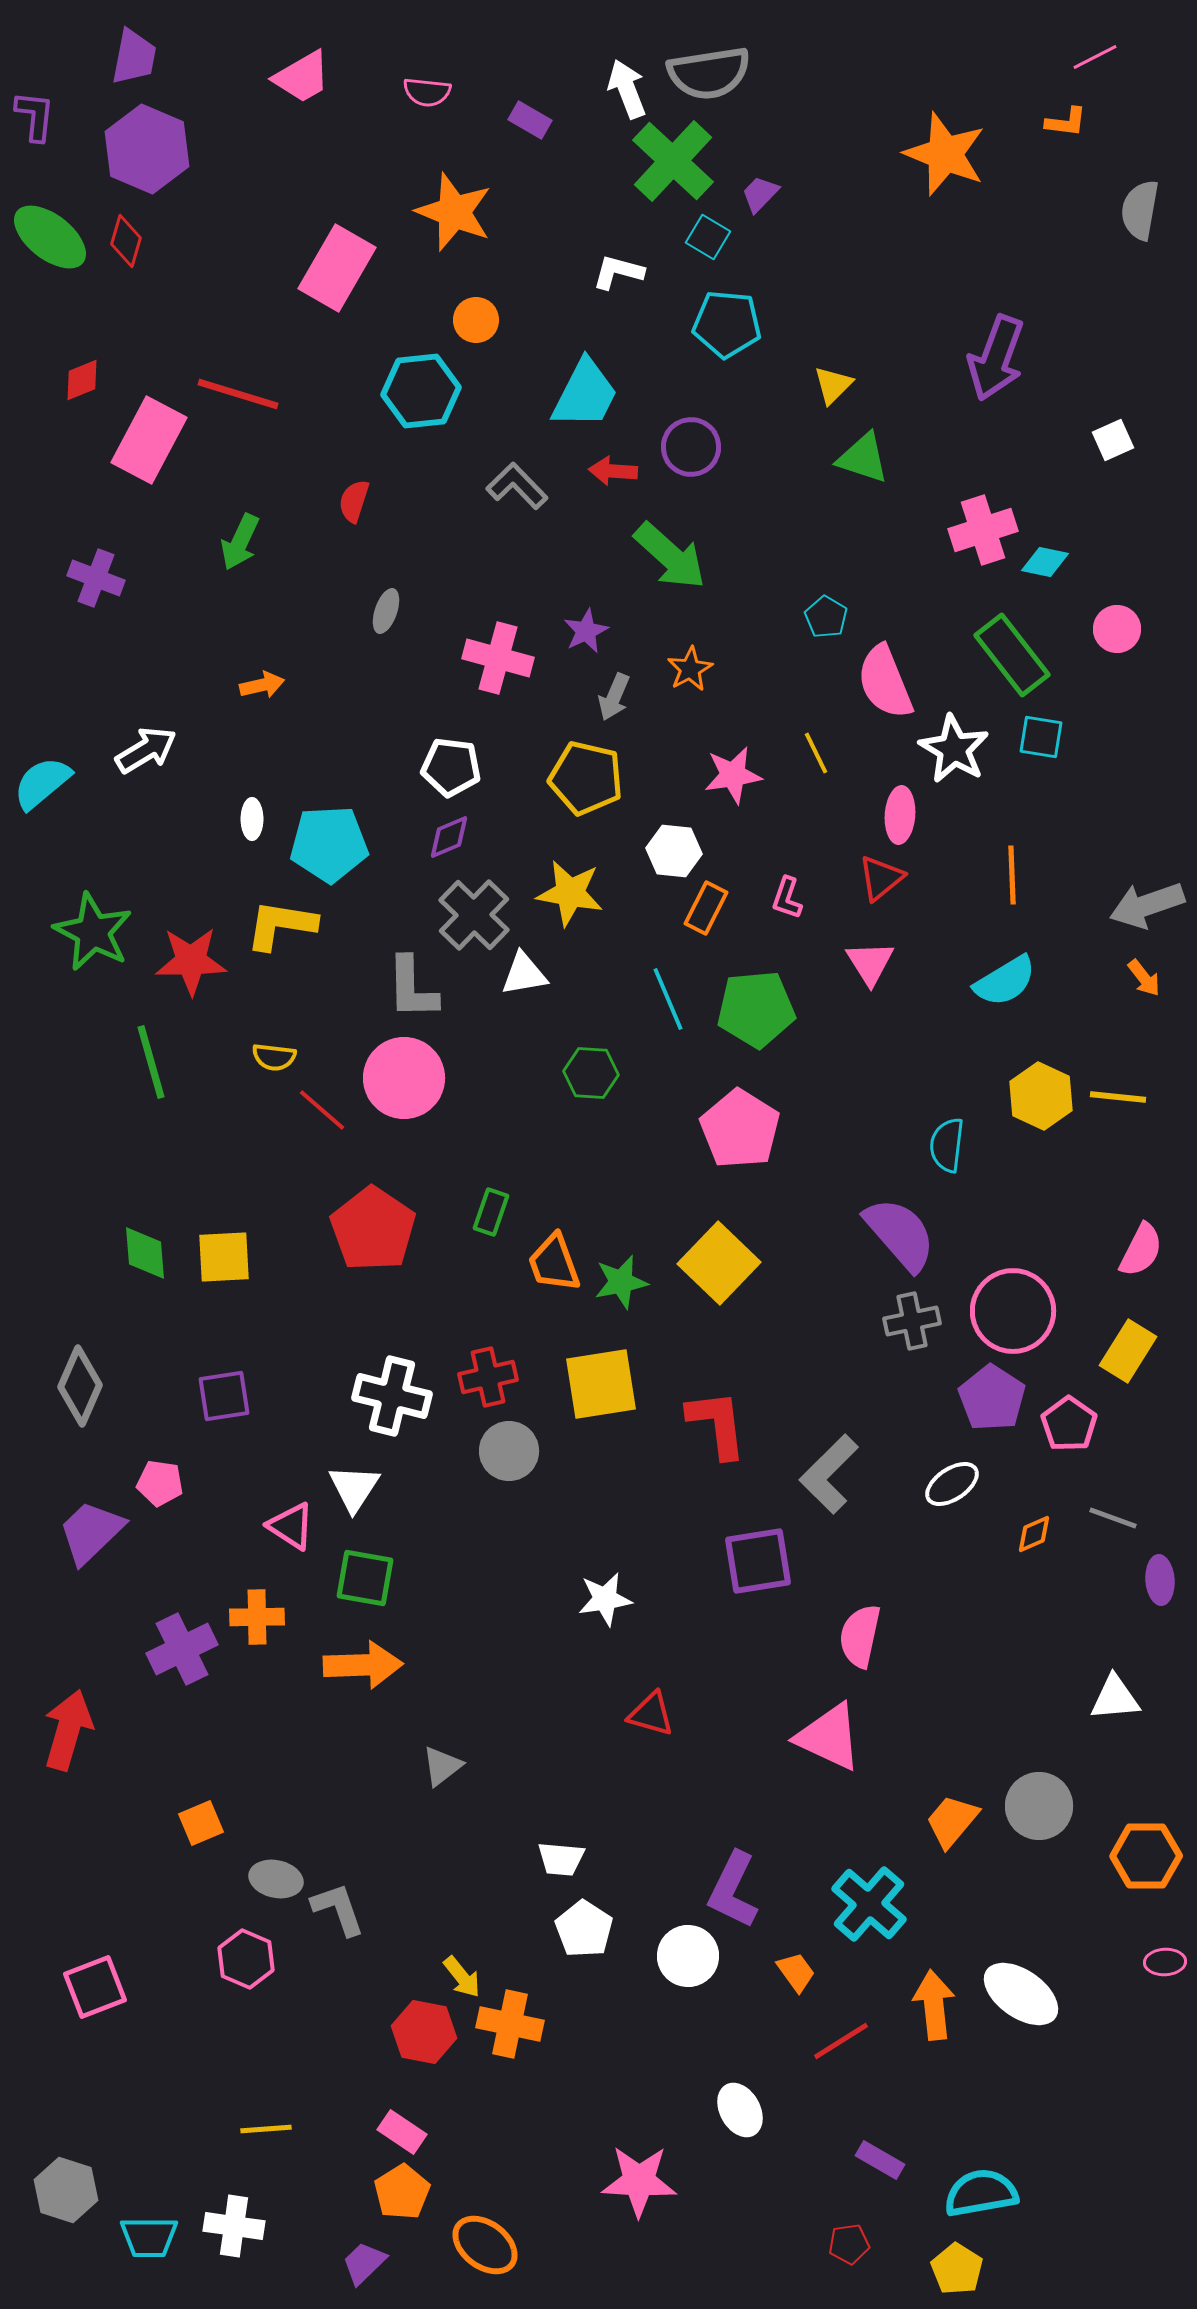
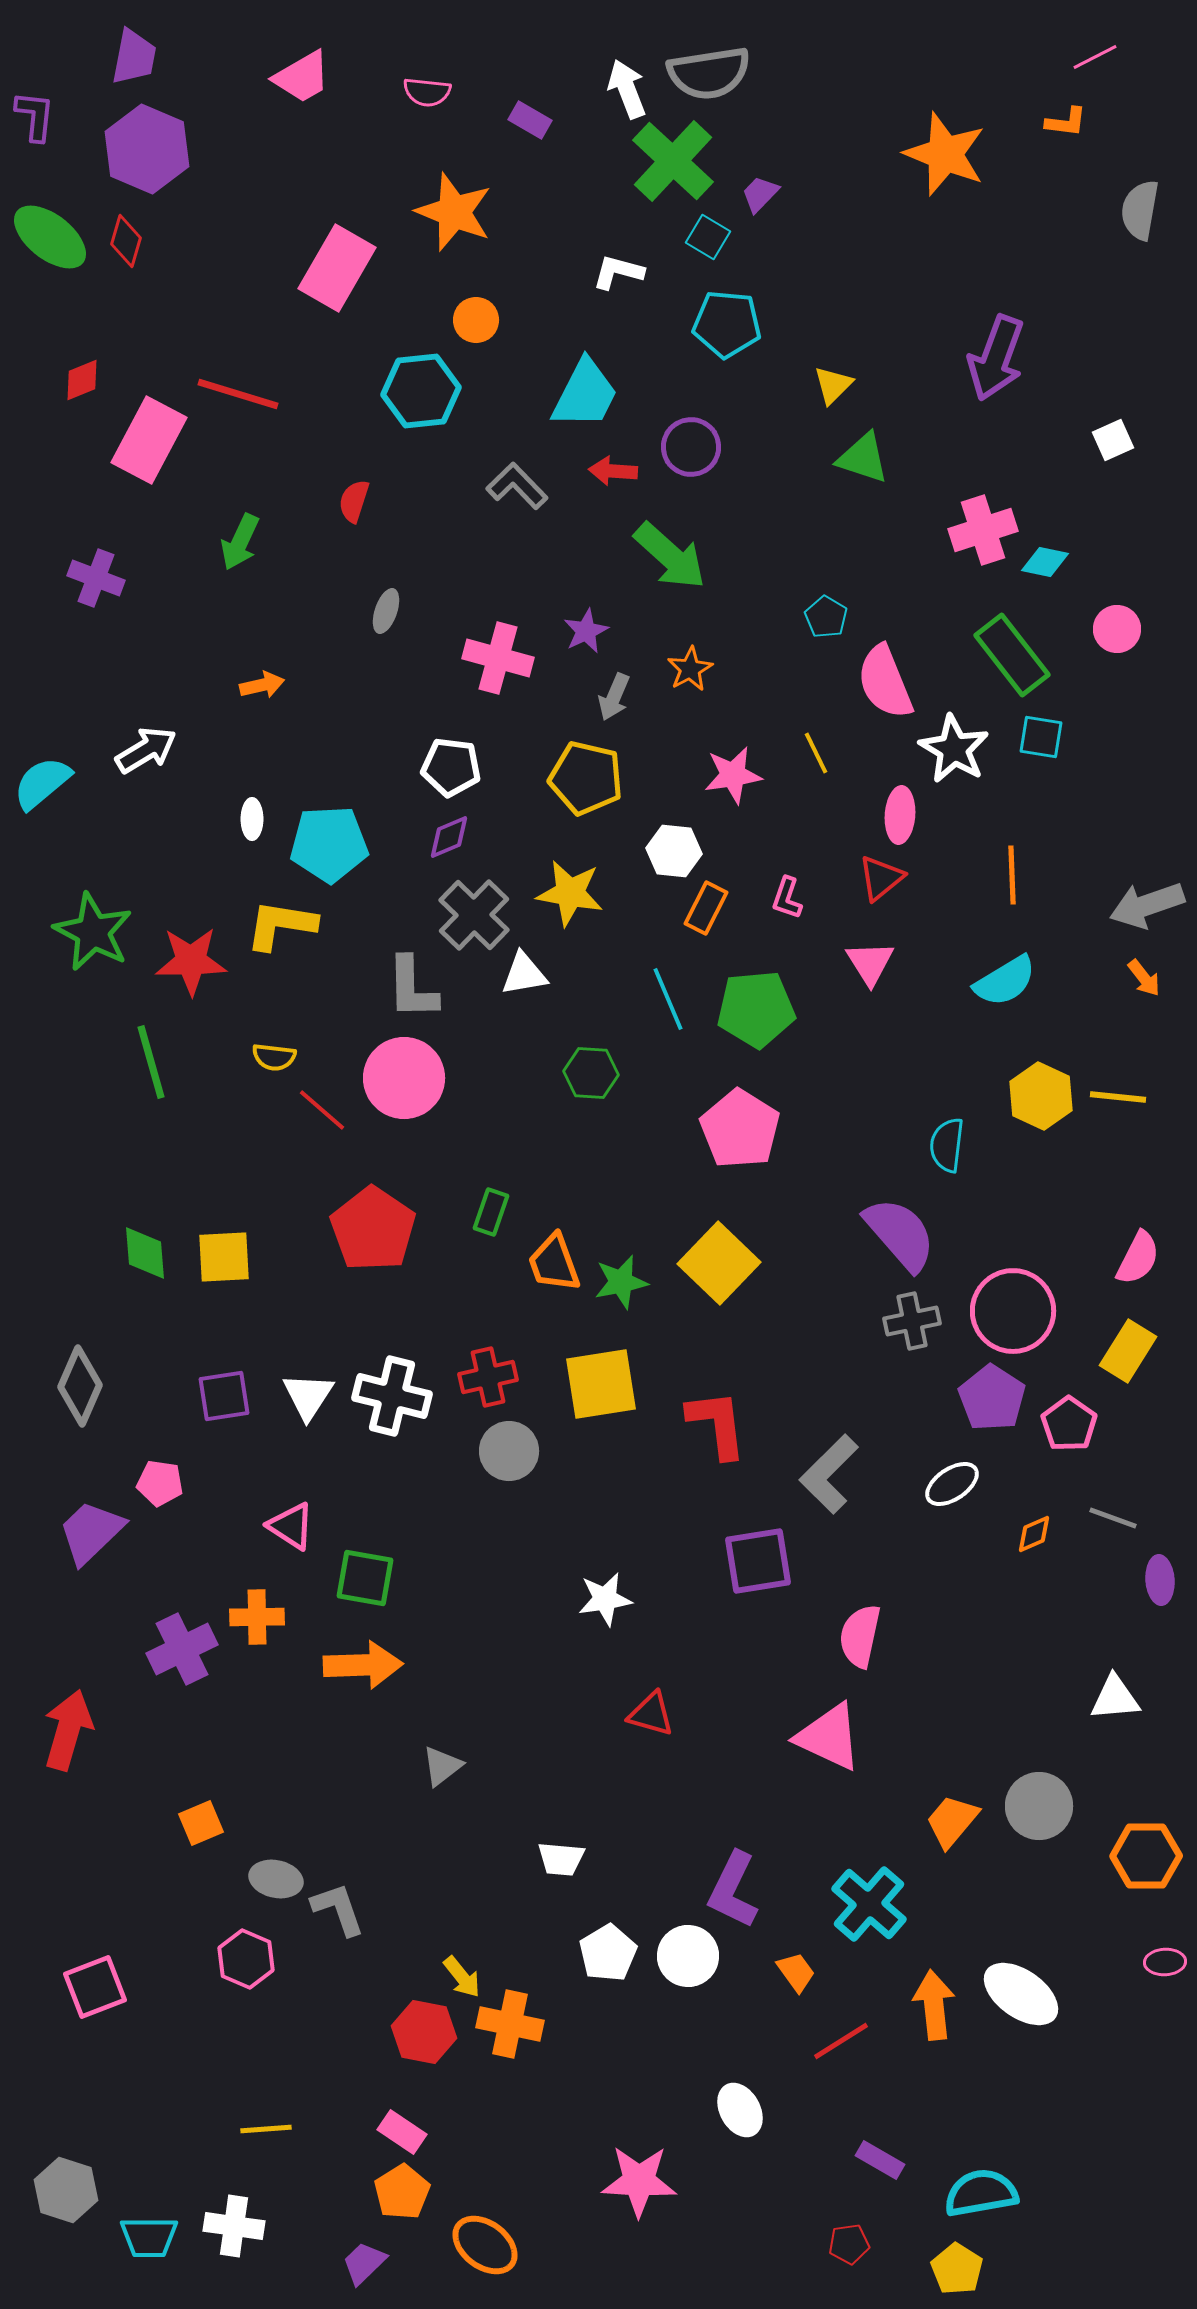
pink semicircle at (1141, 1250): moved 3 px left, 8 px down
white triangle at (354, 1488): moved 46 px left, 92 px up
white pentagon at (584, 1929): moved 24 px right, 24 px down; rotated 8 degrees clockwise
